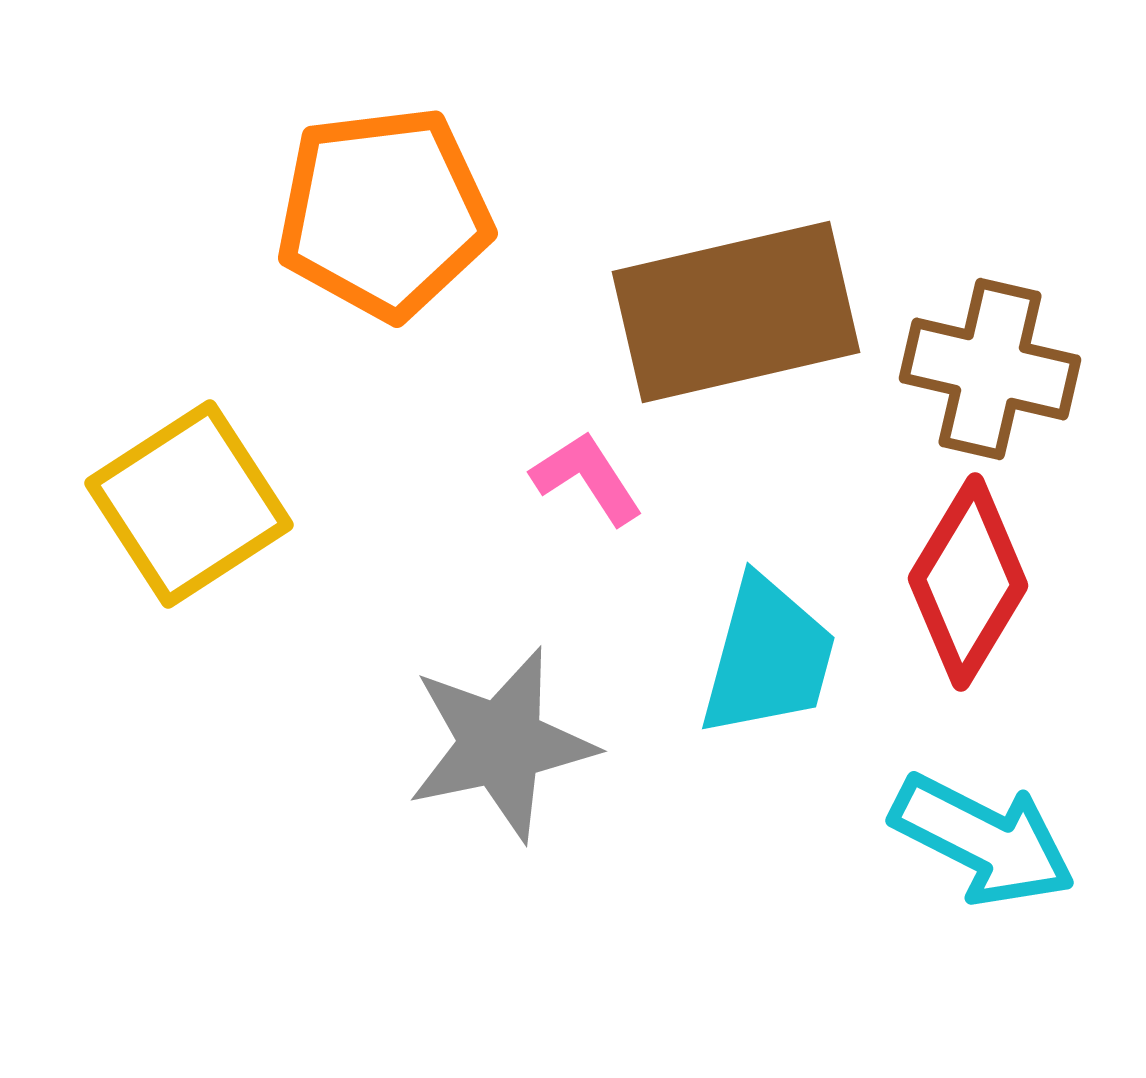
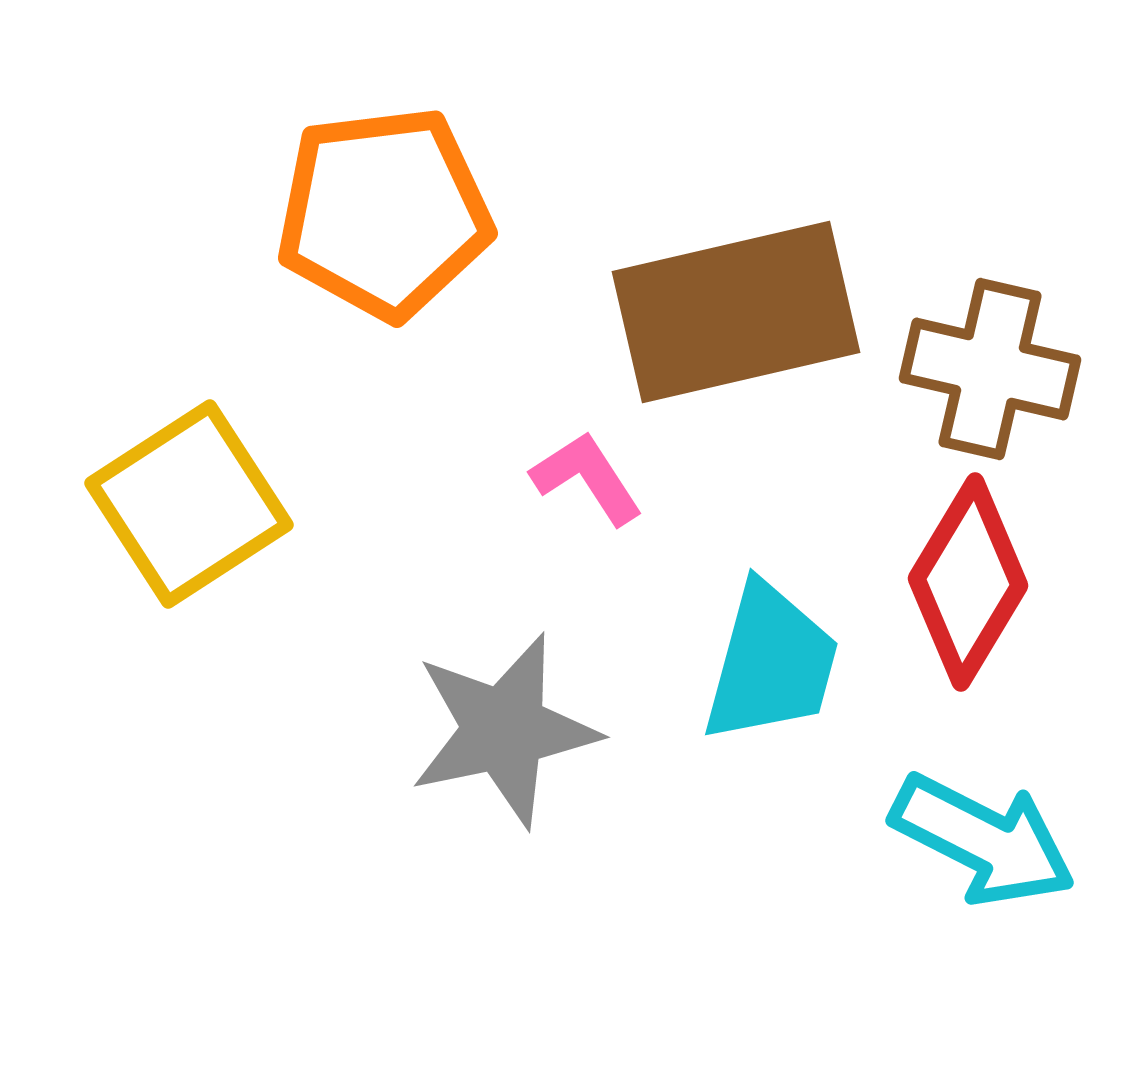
cyan trapezoid: moved 3 px right, 6 px down
gray star: moved 3 px right, 14 px up
